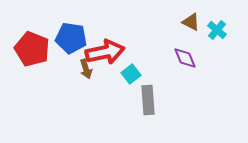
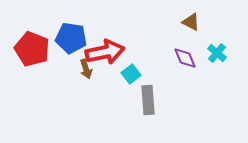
cyan cross: moved 23 px down
